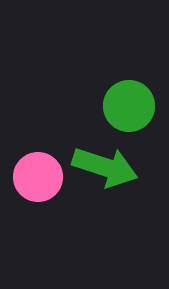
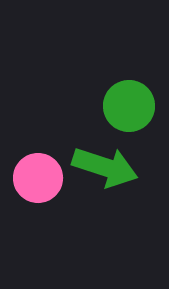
pink circle: moved 1 px down
